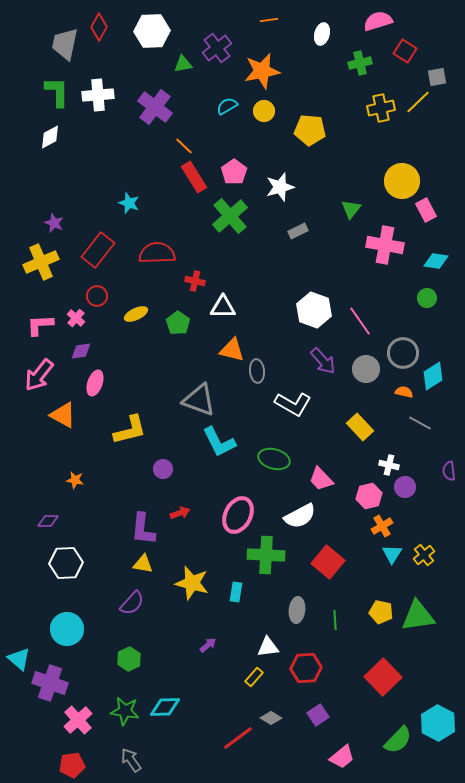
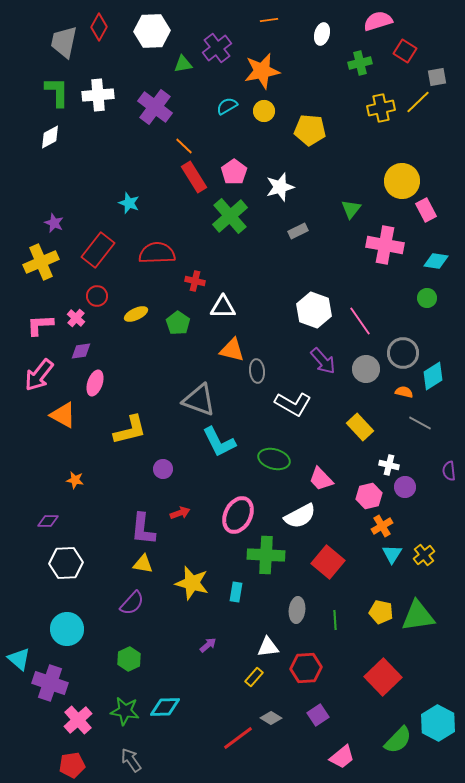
gray trapezoid at (65, 44): moved 1 px left, 2 px up
